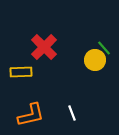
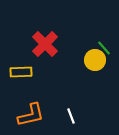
red cross: moved 1 px right, 3 px up
white line: moved 1 px left, 3 px down
